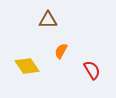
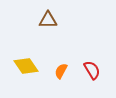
orange semicircle: moved 20 px down
yellow diamond: moved 1 px left
